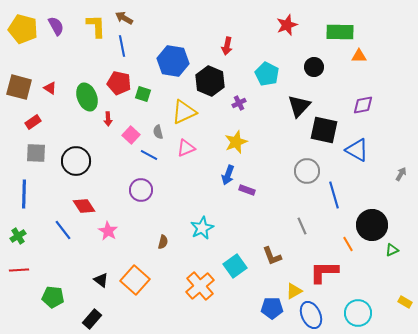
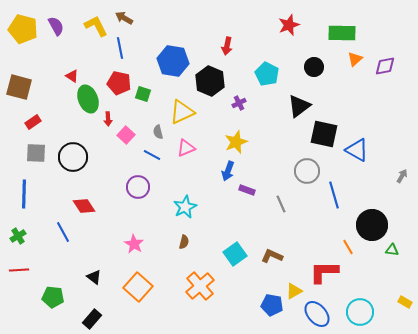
red star at (287, 25): moved 2 px right
yellow L-shape at (96, 26): rotated 25 degrees counterclockwise
green rectangle at (340, 32): moved 2 px right, 1 px down
blue line at (122, 46): moved 2 px left, 2 px down
orange triangle at (359, 56): moved 4 px left, 3 px down; rotated 42 degrees counterclockwise
red triangle at (50, 88): moved 22 px right, 12 px up
green ellipse at (87, 97): moved 1 px right, 2 px down
purple diamond at (363, 105): moved 22 px right, 39 px up
black triangle at (299, 106): rotated 10 degrees clockwise
yellow triangle at (184, 112): moved 2 px left
black square at (324, 130): moved 4 px down
pink square at (131, 135): moved 5 px left
blue line at (149, 155): moved 3 px right
black circle at (76, 161): moved 3 px left, 4 px up
gray arrow at (401, 174): moved 1 px right, 2 px down
blue arrow at (228, 175): moved 4 px up
purple circle at (141, 190): moved 3 px left, 3 px up
gray line at (302, 226): moved 21 px left, 22 px up
cyan star at (202, 228): moved 17 px left, 21 px up
blue line at (63, 230): moved 2 px down; rotated 10 degrees clockwise
pink star at (108, 231): moved 26 px right, 13 px down
brown semicircle at (163, 242): moved 21 px right
orange line at (348, 244): moved 3 px down
green triangle at (392, 250): rotated 32 degrees clockwise
brown L-shape at (272, 256): rotated 135 degrees clockwise
cyan square at (235, 266): moved 12 px up
black triangle at (101, 280): moved 7 px left, 3 px up
orange square at (135, 280): moved 3 px right, 7 px down
blue pentagon at (272, 308): moved 3 px up; rotated 10 degrees clockwise
cyan circle at (358, 313): moved 2 px right, 1 px up
blue ellipse at (311, 315): moved 6 px right, 1 px up; rotated 16 degrees counterclockwise
